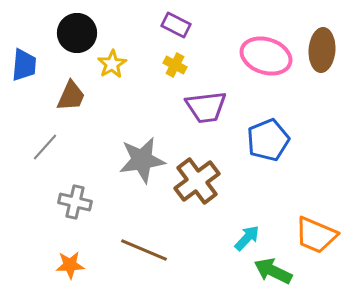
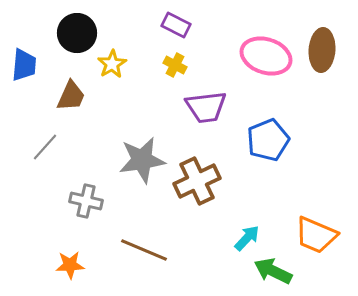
brown cross: rotated 12 degrees clockwise
gray cross: moved 11 px right, 1 px up
